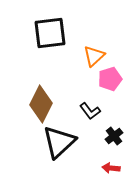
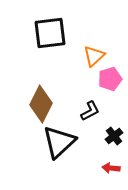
black L-shape: rotated 80 degrees counterclockwise
